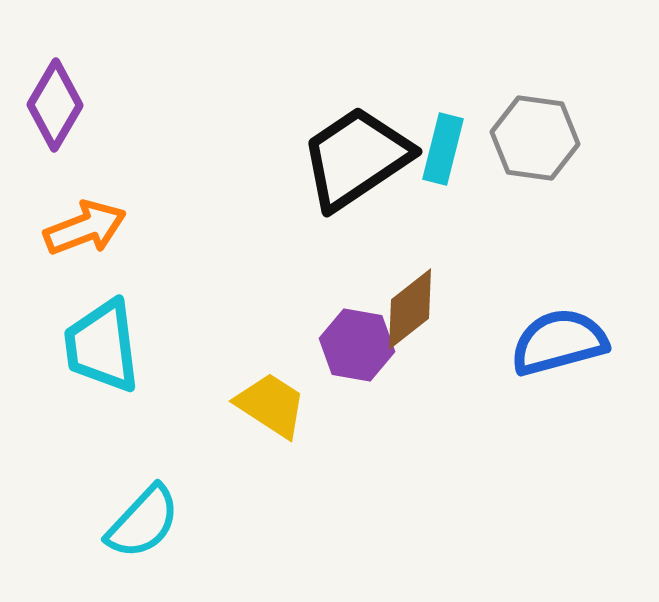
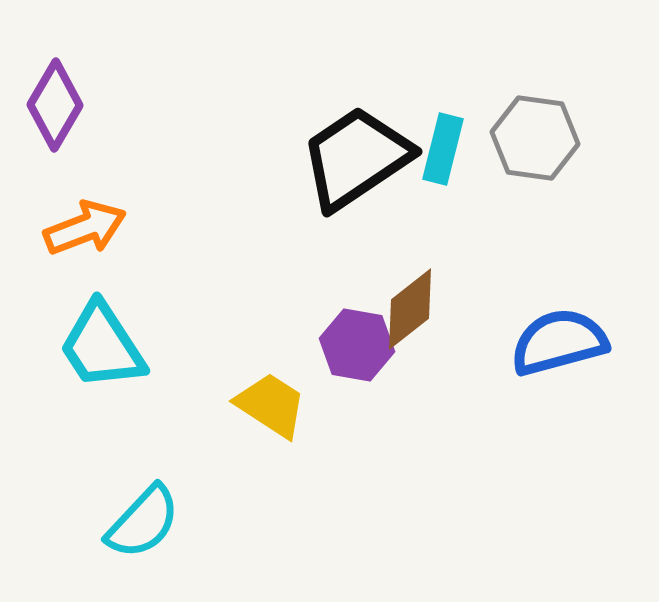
cyan trapezoid: rotated 26 degrees counterclockwise
